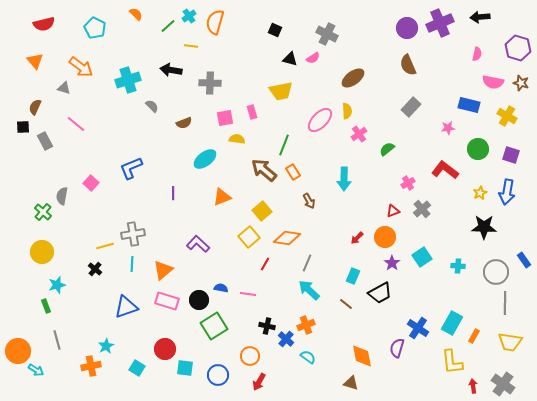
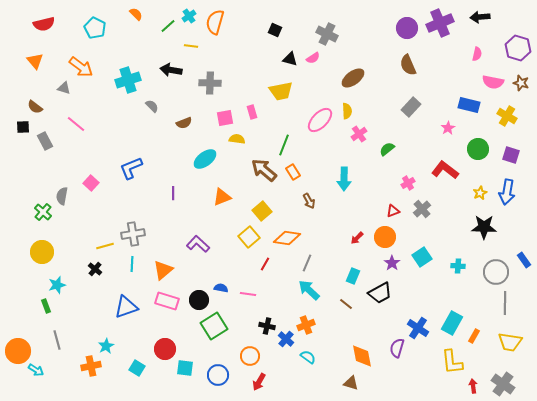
brown semicircle at (35, 107): rotated 77 degrees counterclockwise
pink star at (448, 128): rotated 24 degrees counterclockwise
